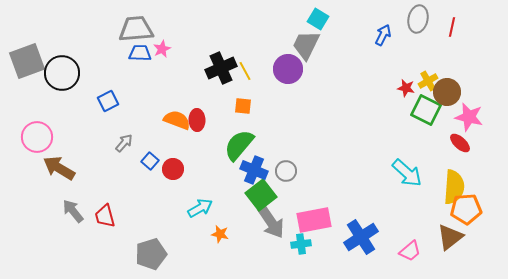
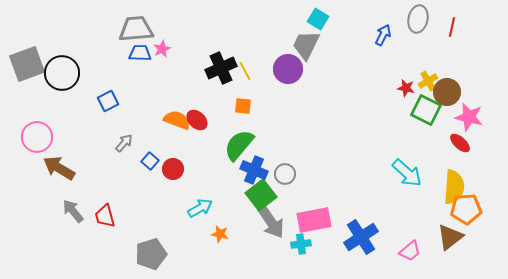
gray square at (27, 61): moved 3 px down
red ellipse at (197, 120): rotated 45 degrees counterclockwise
gray circle at (286, 171): moved 1 px left, 3 px down
